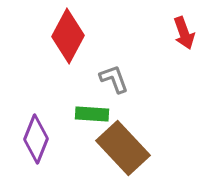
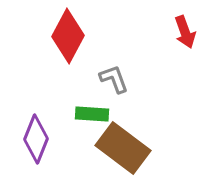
red arrow: moved 1 px right, 1 px up
brown rectangle: rotated 10 degrees counterclockwise
